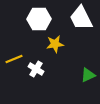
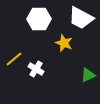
white trapezoid: rotated 36 degrees counterclockwise
yellow star: moved 9 px right, 1 px up; rotated 30 degrees clockwise
yellow line: rotated 18 degrees counterclockwise
